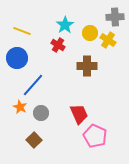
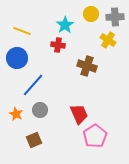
yellow circle: moved 1 px right, 19 px up
red cross: rotated 24 degrees counterclockwise
brown cross: rotated 18 degrees clockwise
orange star: moved 4 px left, 7 px down
gray circle: moved 1 px left, 3 px up
pink pentagon: rotated 15 degrees clockwise
brown square: rotated 21 degrees clockwise
